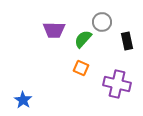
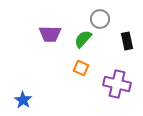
gray circle: moved 2 px left, 3 px up
purple trapezoid: moved 4 px left, 4 px down
